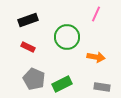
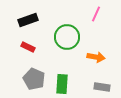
green rectangle: rotated 60 degrees counterclockwise
